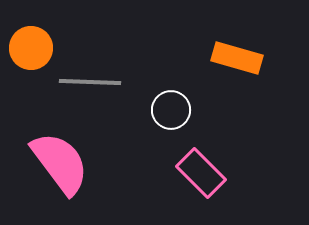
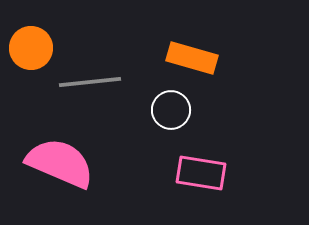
orange rectangle: moved 45 px left
gray line: rotated 8 degrees counterclockwise
pink semicircle: rotated 30 degrees counterclockwise
pink rectangle: rotated 36 degrees counterclockwise
